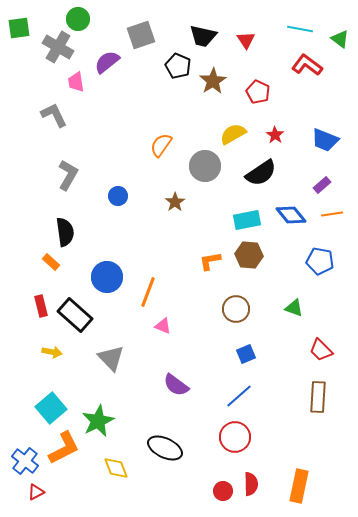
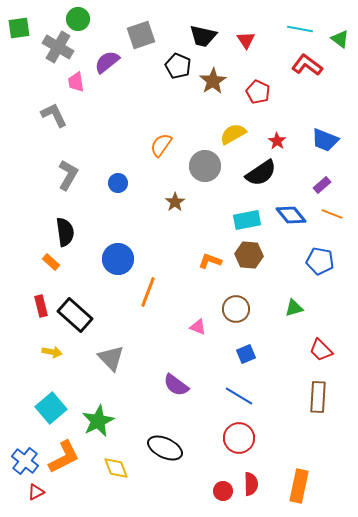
red star at (275, 135): moved 2 px right, 6 px down
blue circle at (118, 196): moved 13 px up
orange line at (332, 214): rotated 30 degrees clockwise
orange L-shape at (210, 261): rotated 30 degrees clockwise
blue circle at (107, 277): moved 11 px right, 18 px up
green triangle at (294, 308): rotated 36 degrees counterclockwise
pink triangle at (163, 326): moved 35 px right, 1 px down
blue line at (239, 396): rotated 72 degrees clockwise
red circle at (235, 437): moved 4 px right, 1 px down
orange L-shape at (64, 448): moved 9 px down
